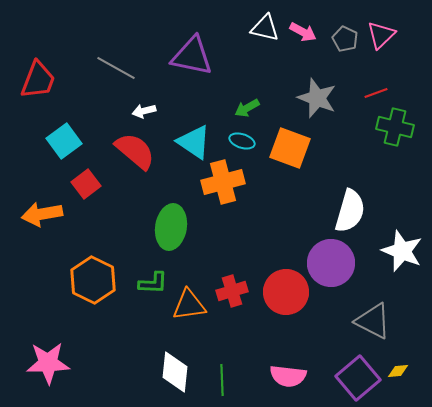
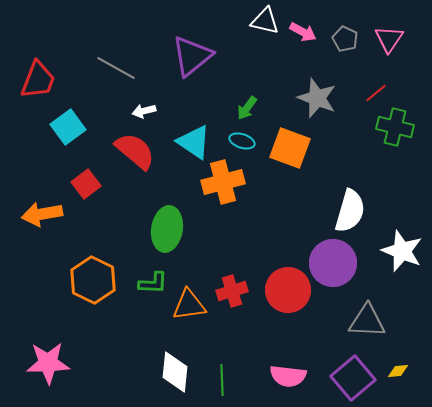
white triangle: moved 7 px up
pink triangle: moved 8 px right, 4 px down; rotated 12 degrees counterclockwise
purple triangle: rotated 51 degrees counterclockwise
red line: rotated 20 degrees counterclockwise
green arrow: rotated 25 degrees counterclockwise
cyan square: moved 4 px right, 14 px up
green ellipse: moved 4 px left, 2 px down
purple circle: moved 2 px right
red circle: moved 2 px right, 2 px up
gray triangle: moved 6 px left; rotated 24 degrees counterclockwise
purple square: moved 5 px left
